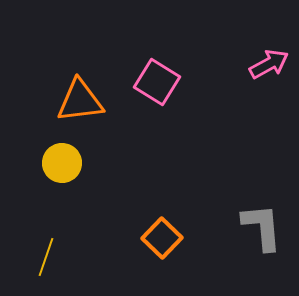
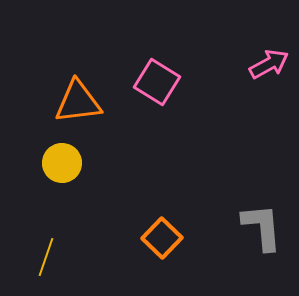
orange triangle: moved 2 px left, 1 px down
